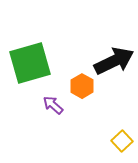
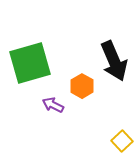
black arrow: rotated 93 degrees clockwise
purple arrow: rotated 15 degrees counterclockwise
